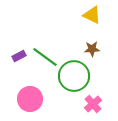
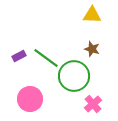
yellow triangle: rotated 24 degrees counterclockwise
brown star: rotated 21 degrees clockwise
green line: moved 1 px right, 1 px down
